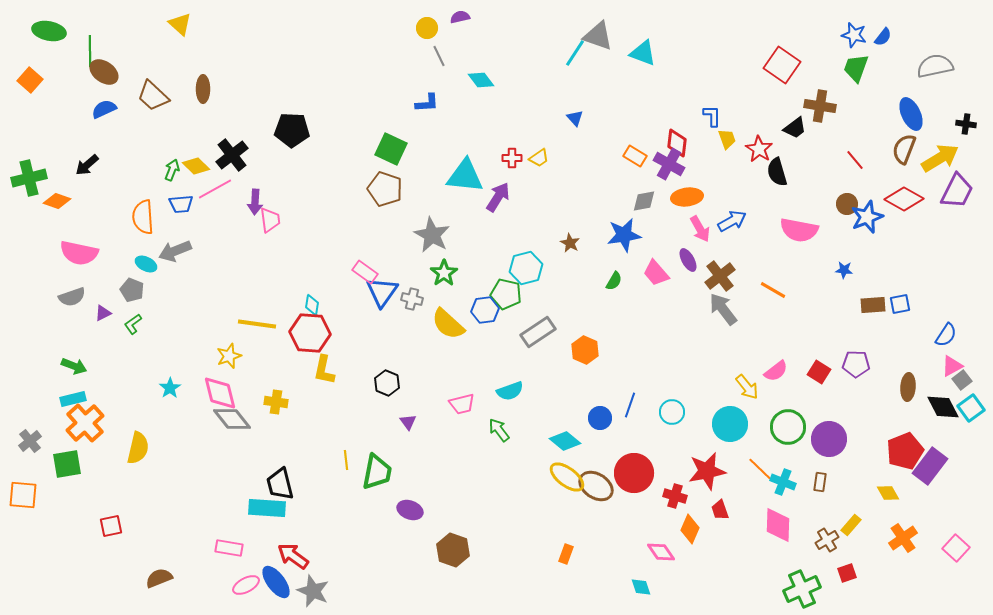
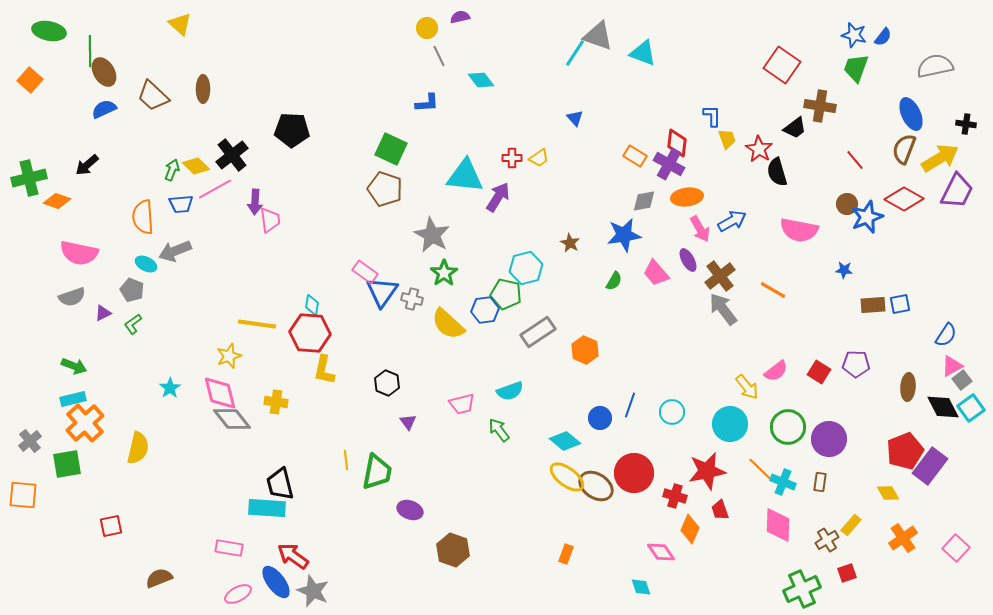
brown ellipse at (104, 72): rotated 24 degrees clockwise
pink ellipse at (246, 585): moved 8 px left, 9 px down
